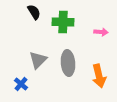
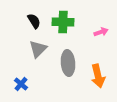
black semicircle: moved 9 px down
pink arrow: rotated 24 degrees counterclockwise
gray triangle: moved 11 px up
orange arrow: moved 1 px left
